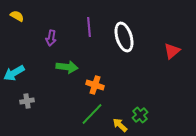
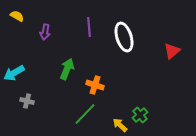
purple arrow: moved 6 px left, 6 px up
green arrow: moved 2 px down; rotated 75 degrees counterclockwise
gray cross: rotated 24 degrees clockwise
green line: moved 7 px left
